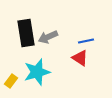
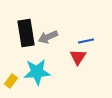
red triangle: moved 2 px left, 1 px up; rotated 30 degrees clockwise
cyan star: rotated 12 degrees clockwise
